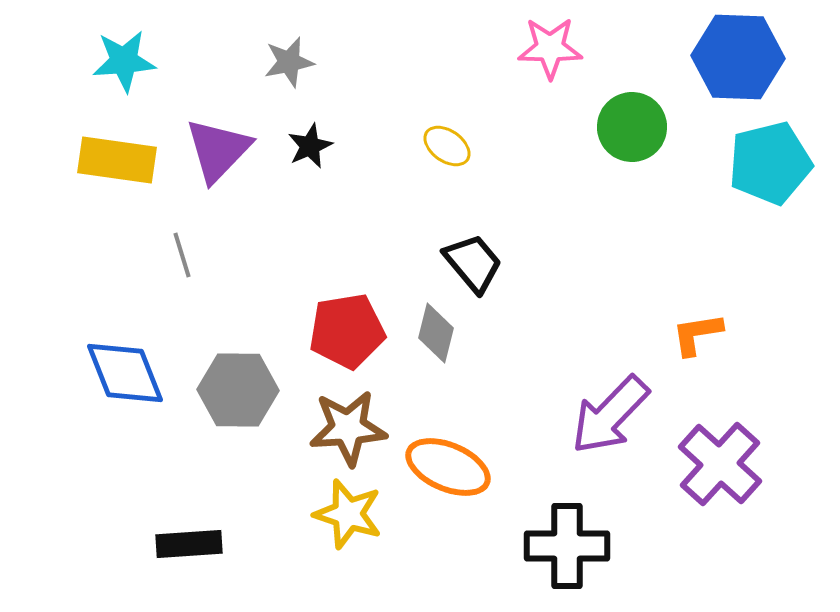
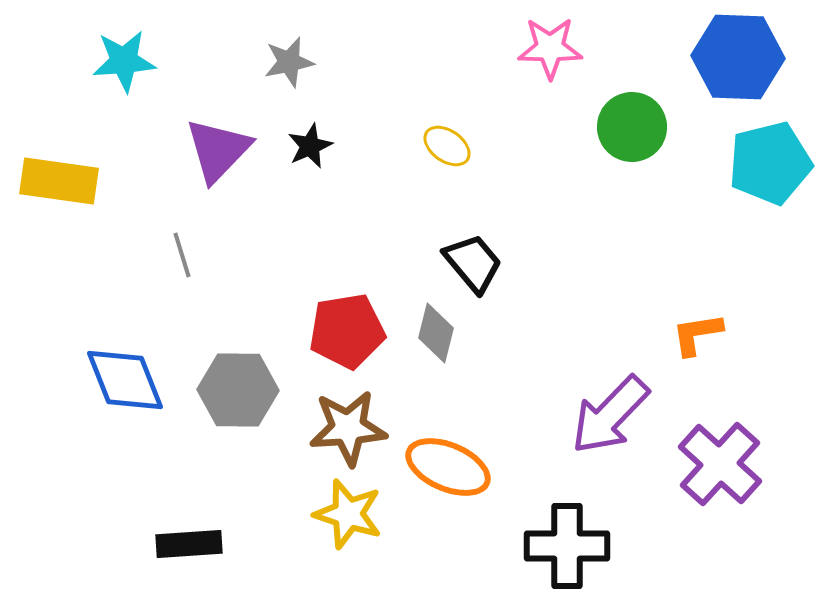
yellow rectangle: moved 58 px left, 21 px down
blue diamond: moved 7 px down
